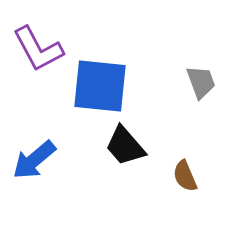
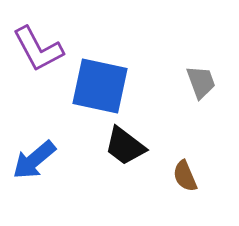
blue square: rotated 6 degrees clockwise
black trapezoid: rotated 12 degrees counterclockwise
